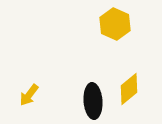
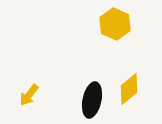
black ellipse: moved 1 px left, 1 px up; rotated 16 degrees clockwise
